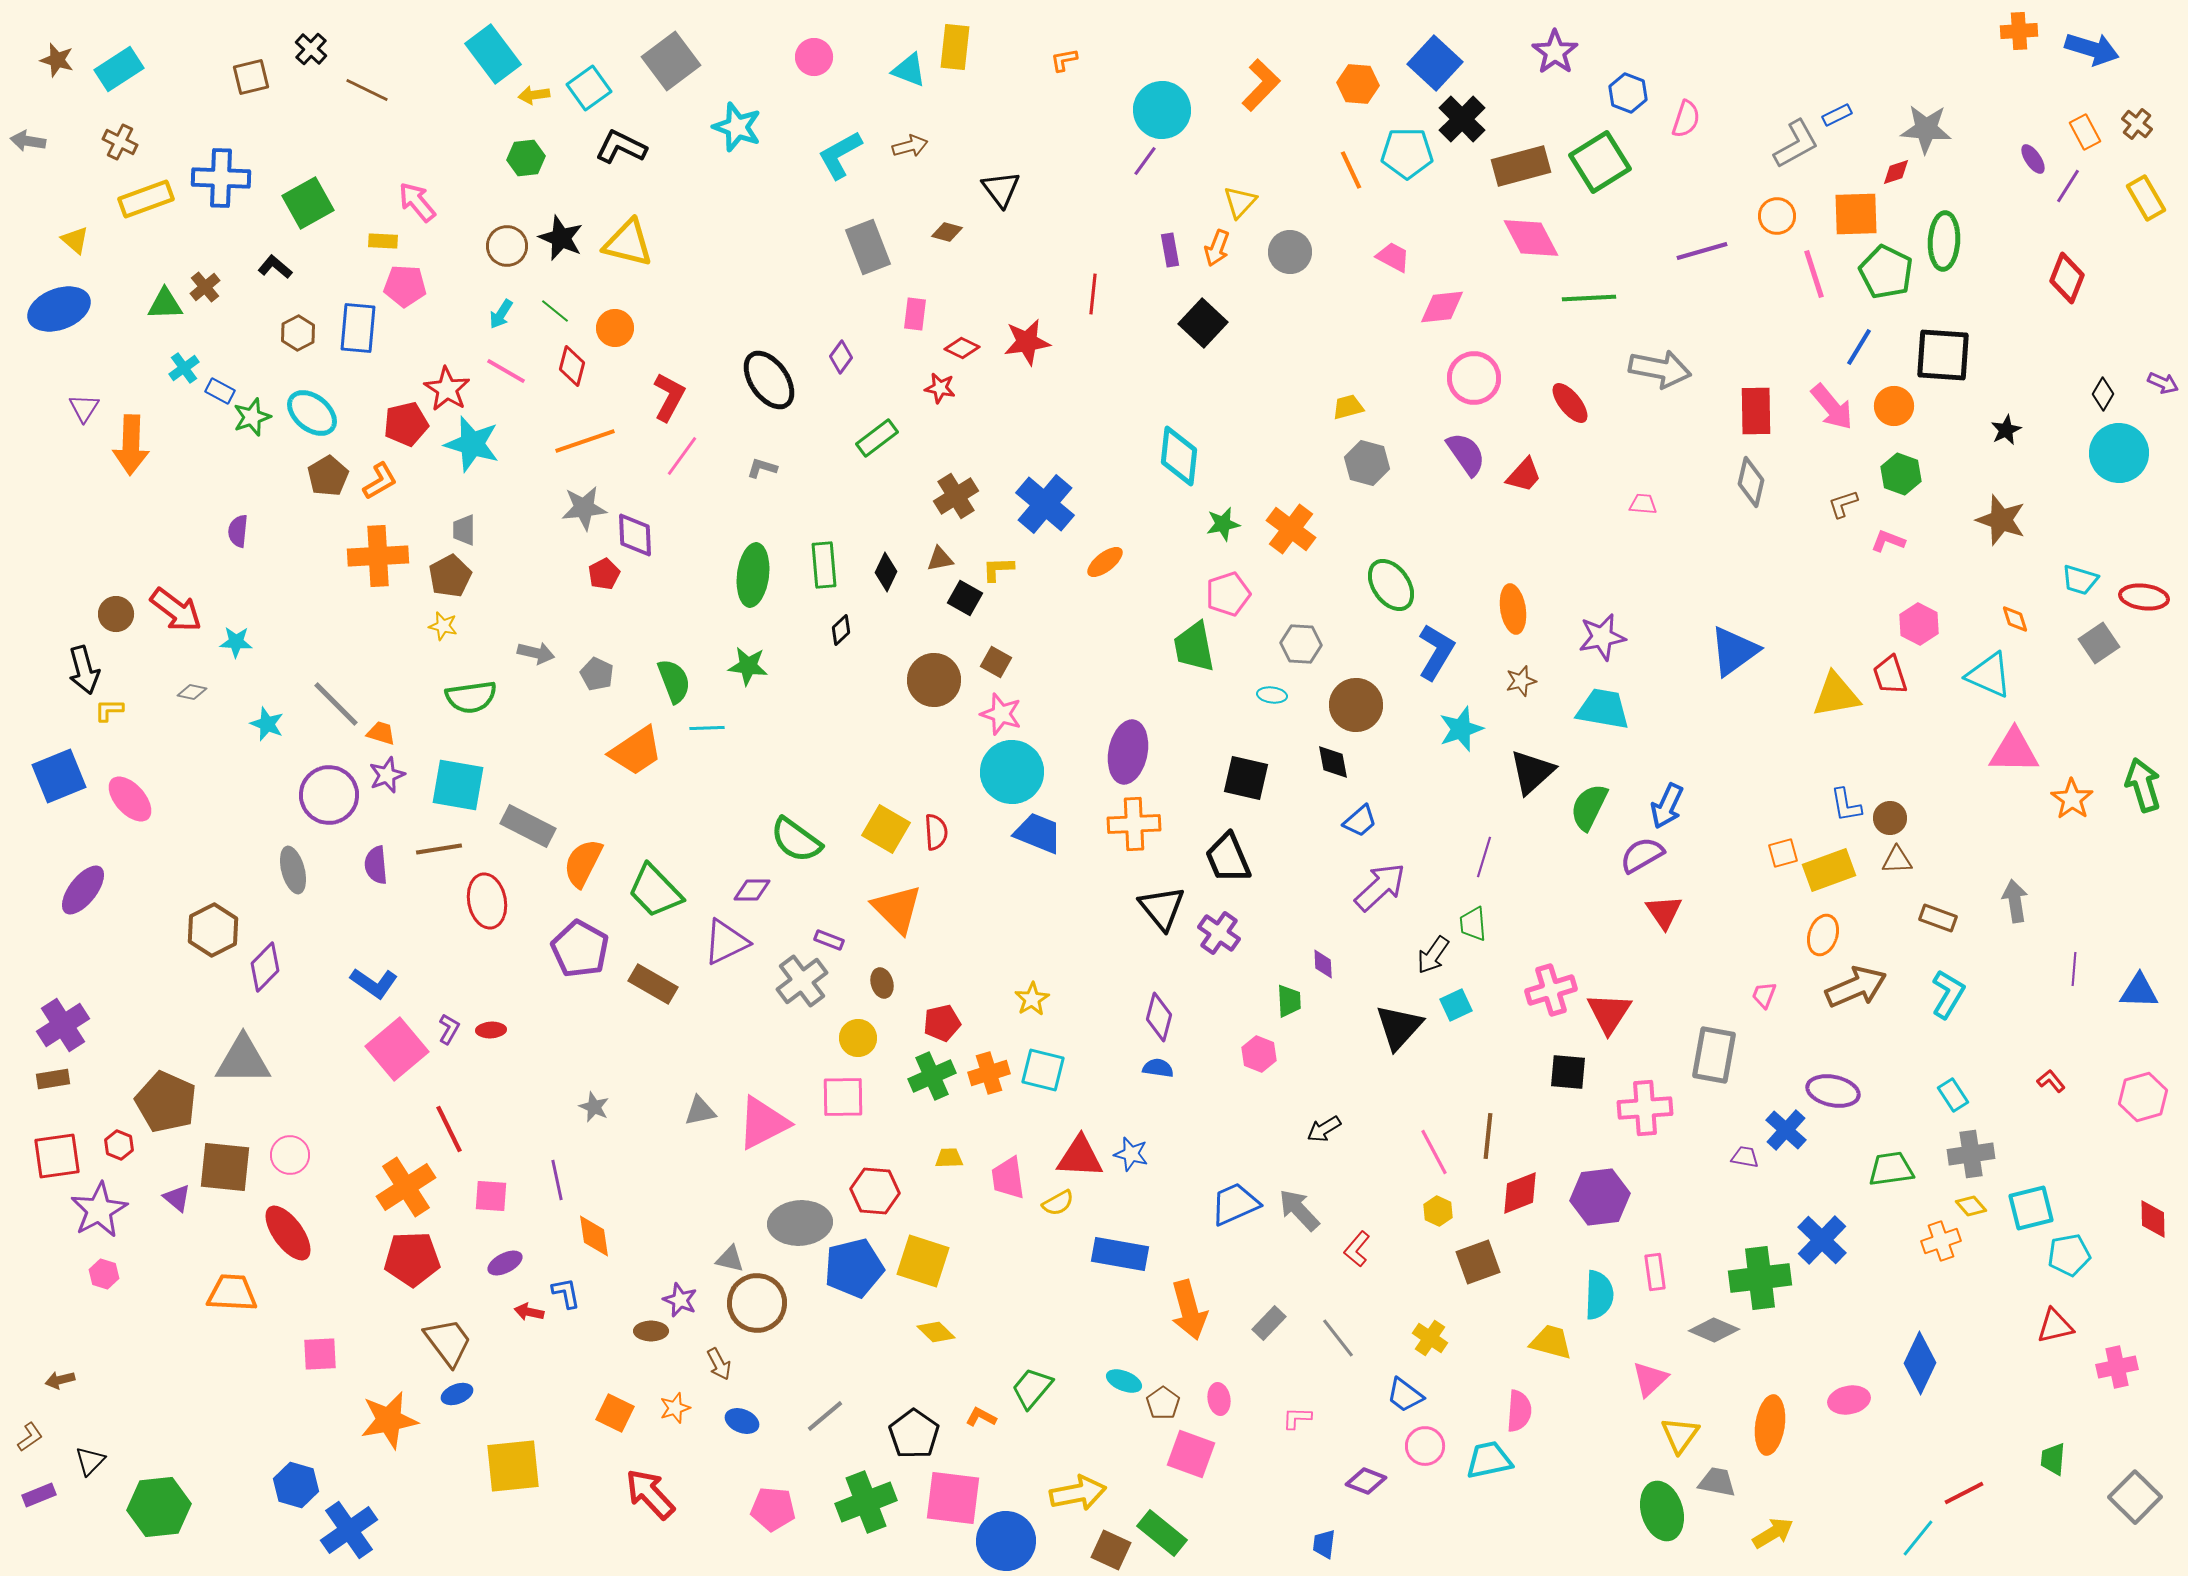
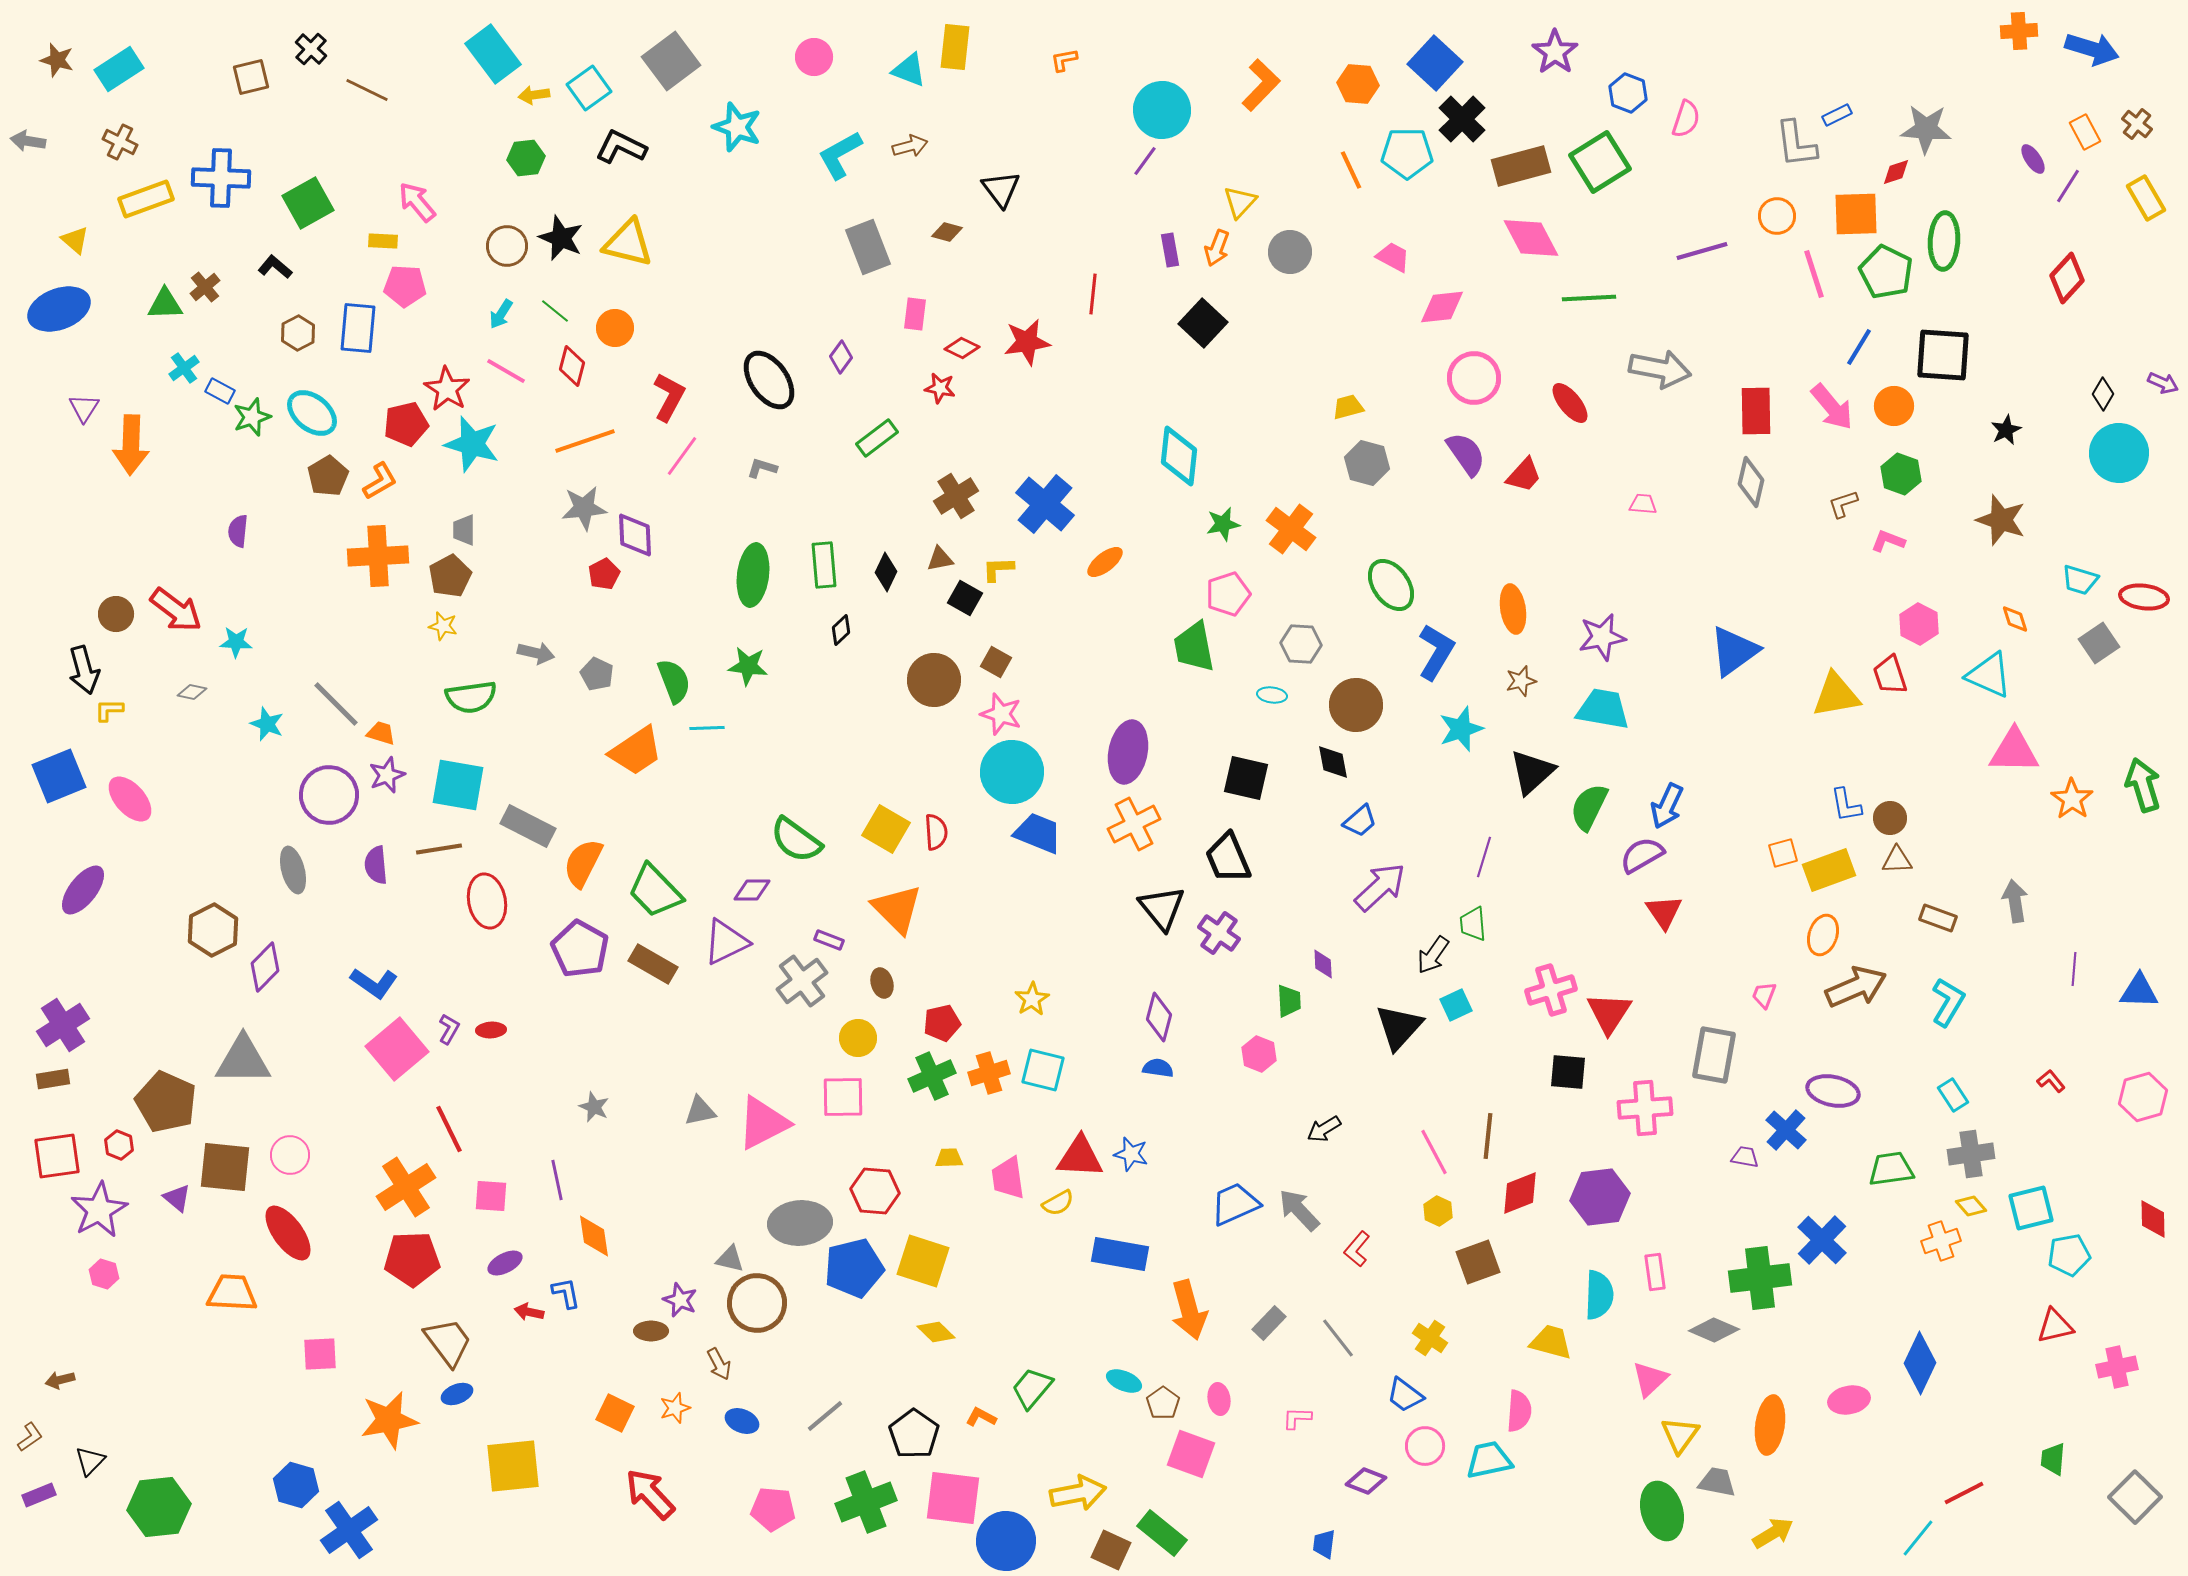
gray L-shape at (1796, 144): rotated 112 degrees clockwise
red diamond at (2067, 278): rotated 21 degrees clockwise
orange cross at (1134, 824): rotated 24 degrees counterclockwise
brown rectangle at (653, 984): moved 20 px up
cyan L-shape at (1948, 994): moved 8 px down
